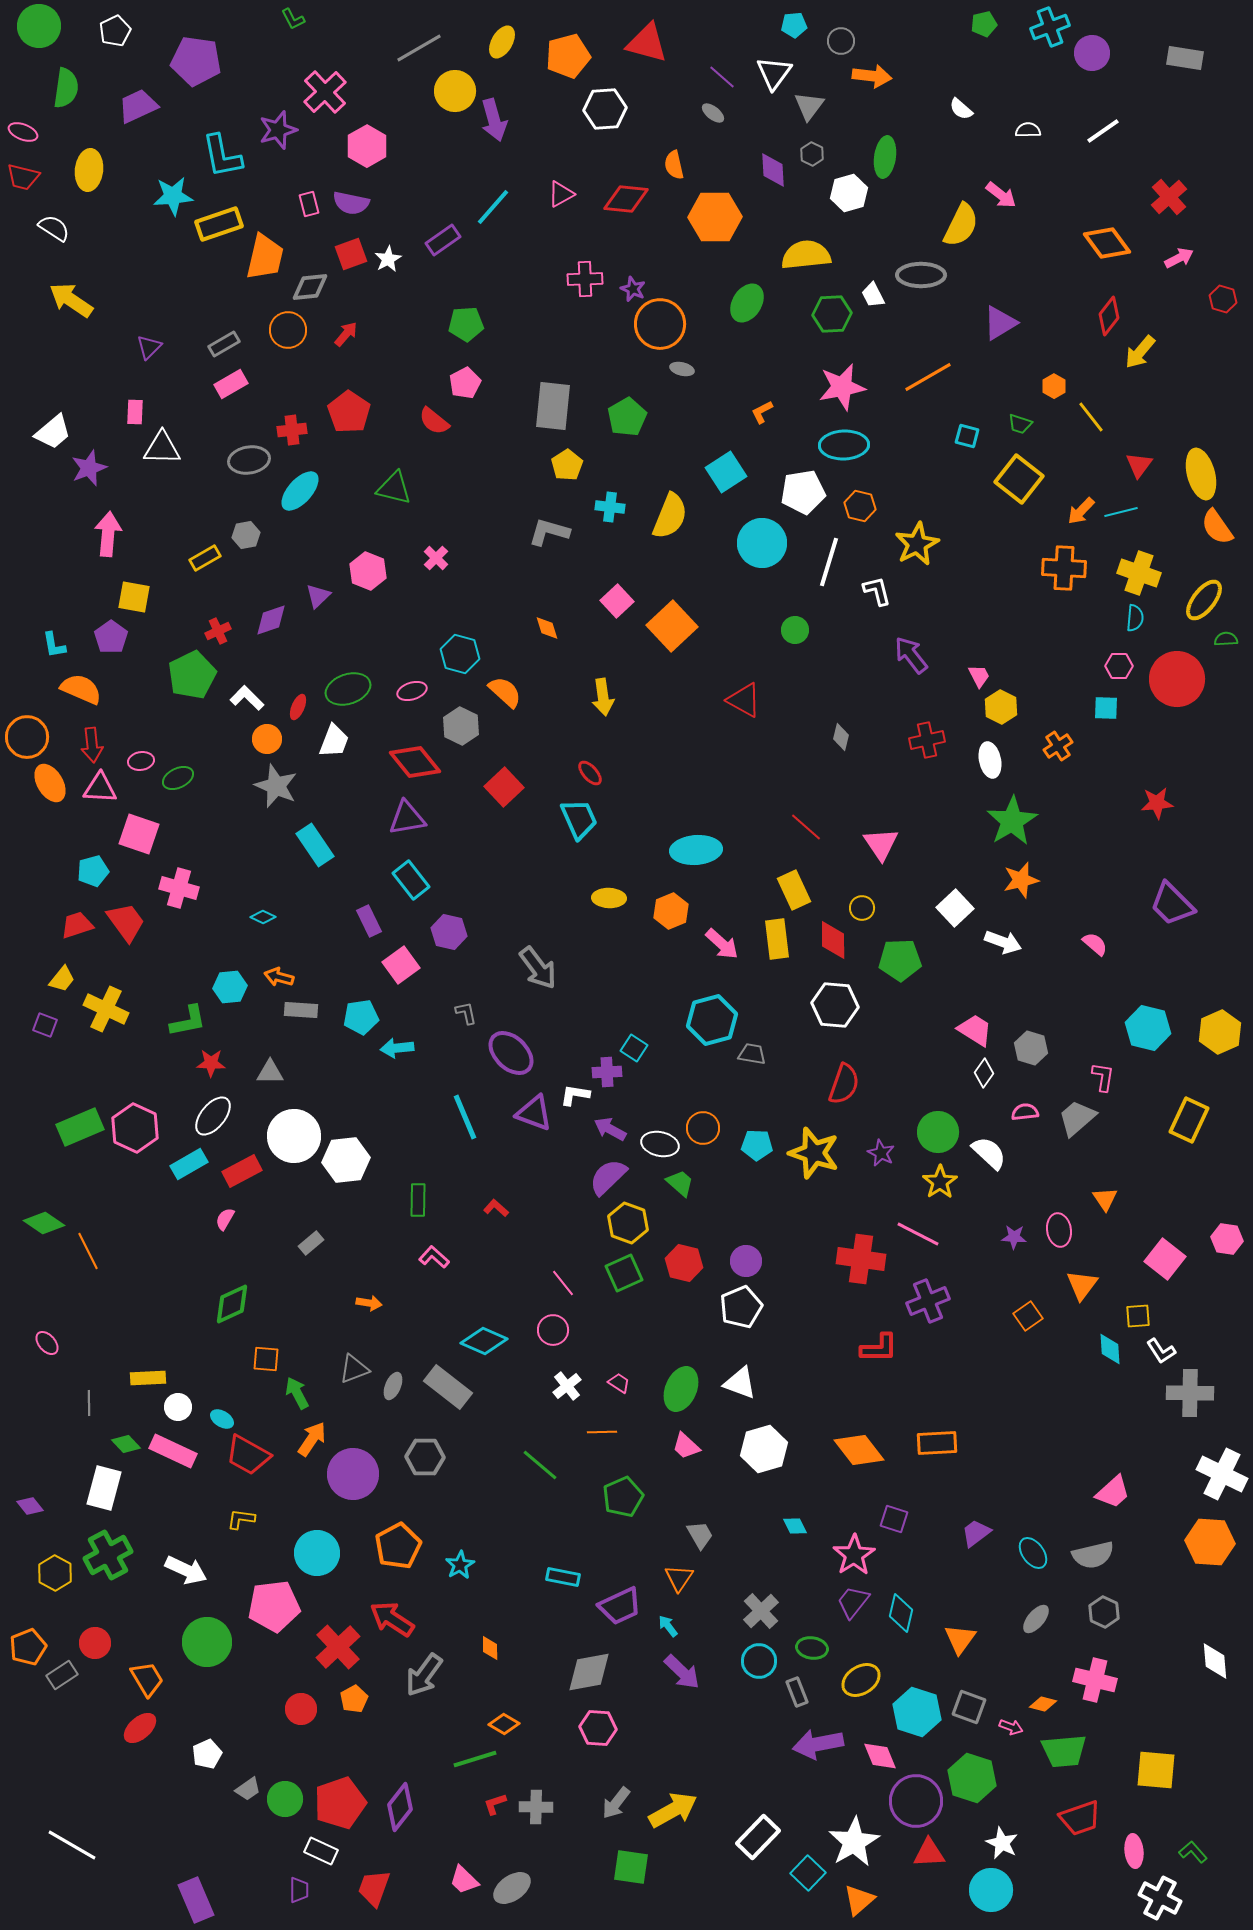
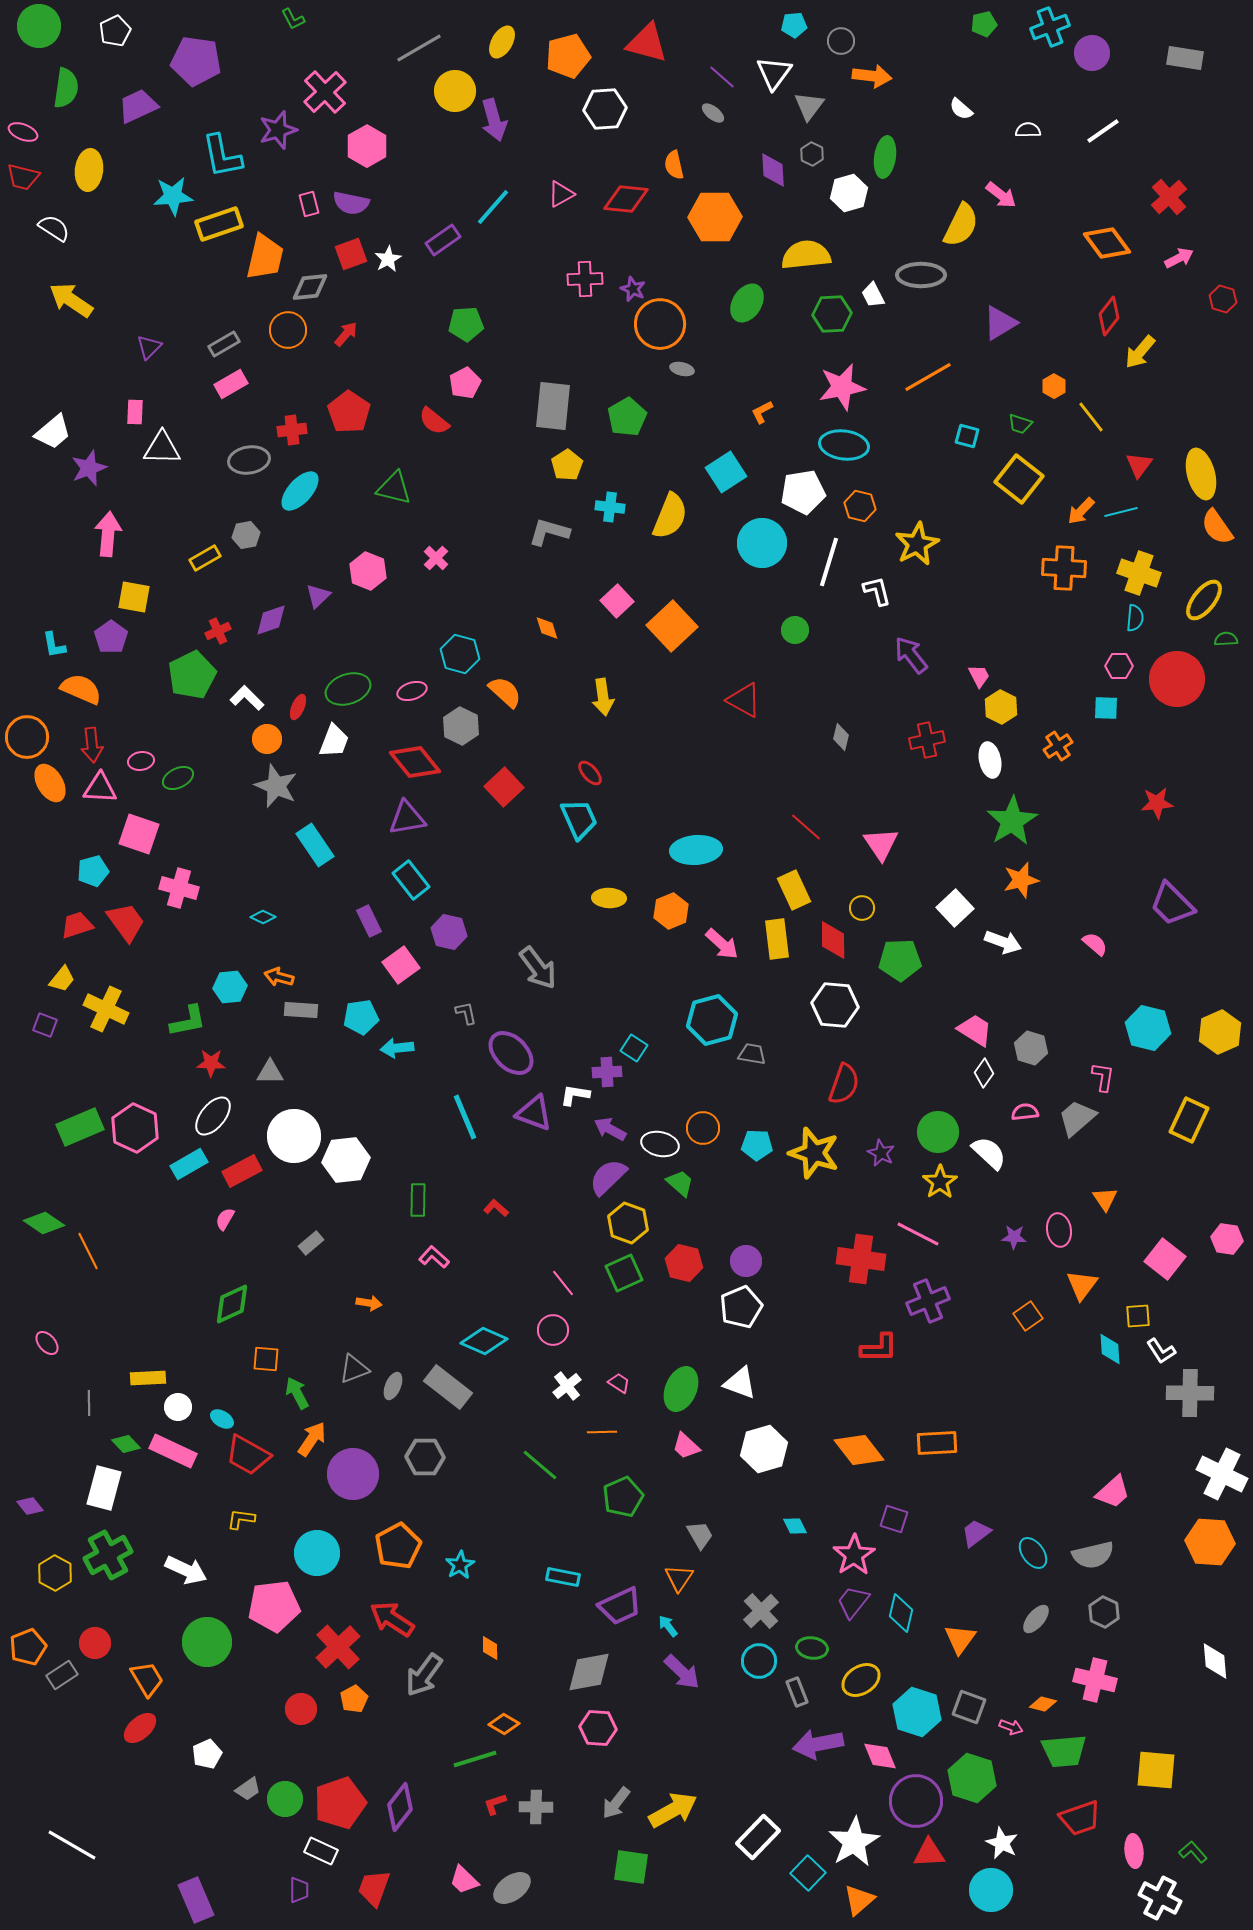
cyan ellipse at (844, 445): rotated 9 degrees clockwise
